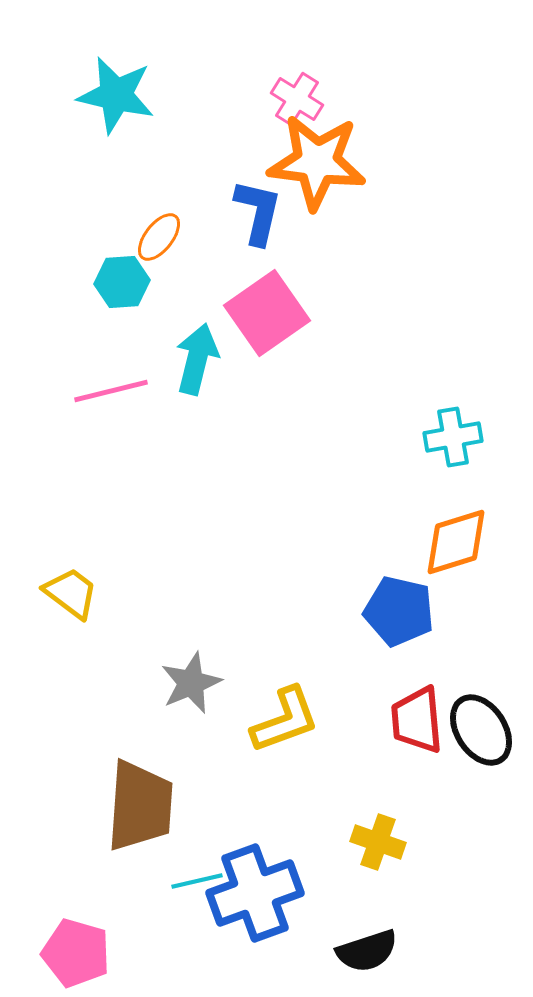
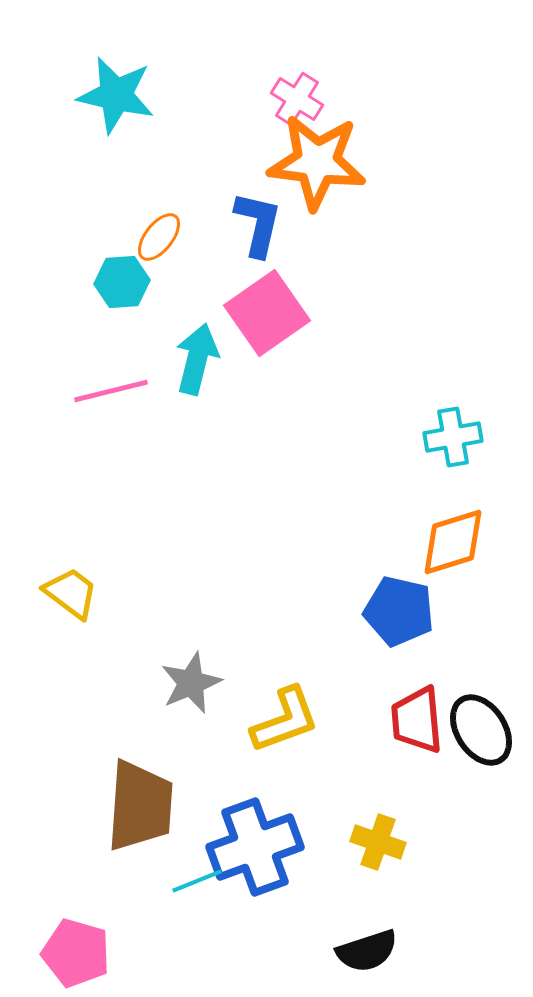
blue L-shape: moved 12 px down
orange diamond: moved 3 px left
cyan line: rotated 9 degrees counterclockwise
blue cross: moved 46 px up
